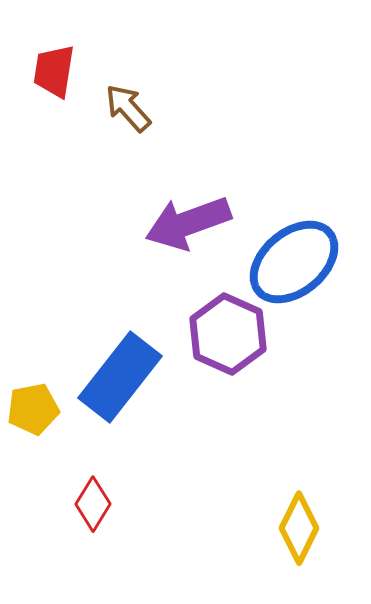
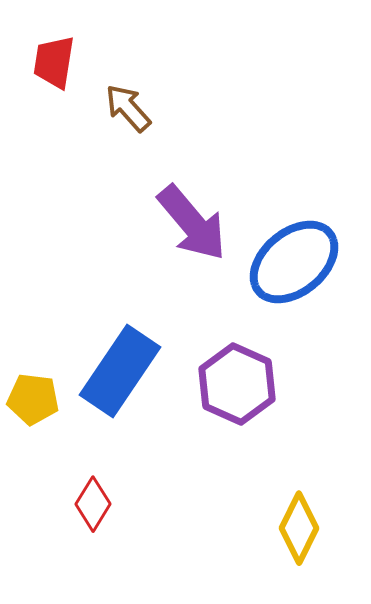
red trapezoid: moved 9 px up
purple arrow: moved 4 px right; rotated 110 degrees counterclockwise
purple hexagon: moved 9 px right, 50 px down
blue rectangle: moved 6 px up; rotated 4 degrees counterclockwise
yellow pentagon: moved 10 px up; rotated 18 degrees clockwise
